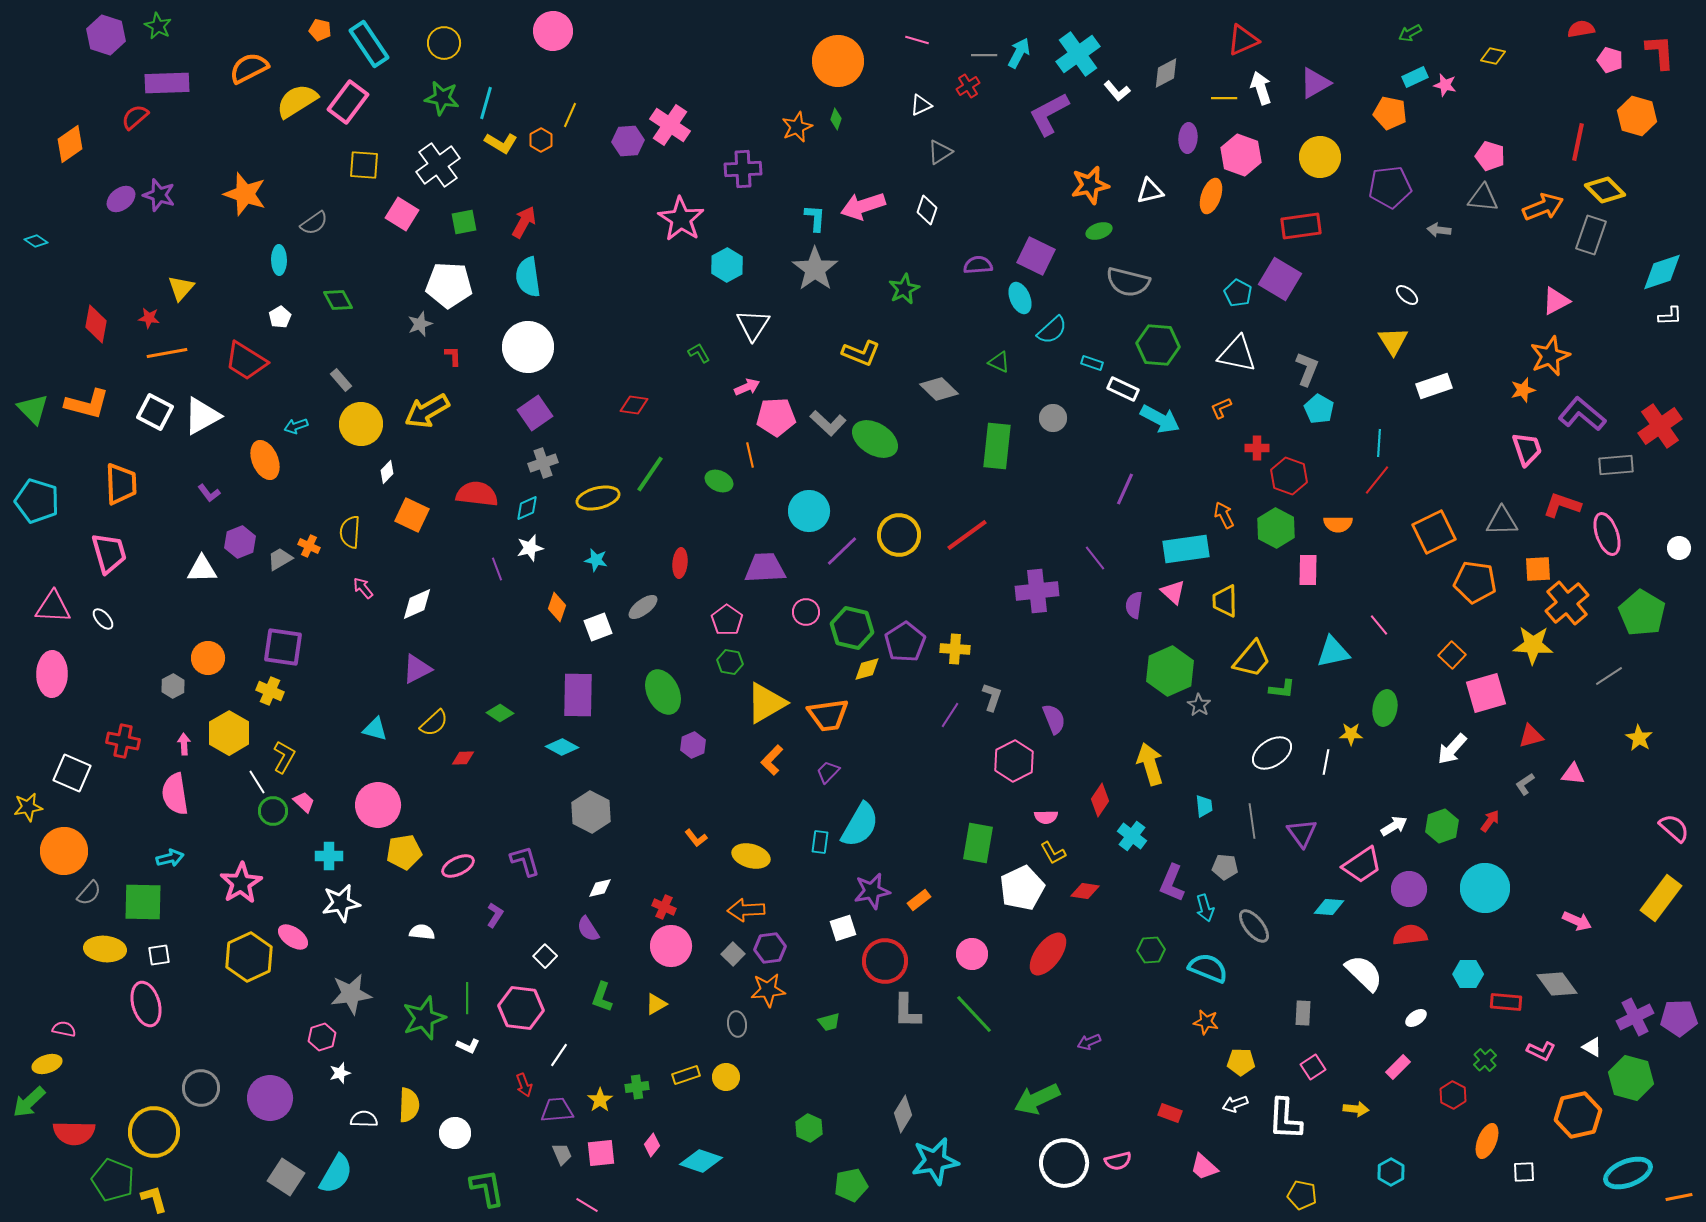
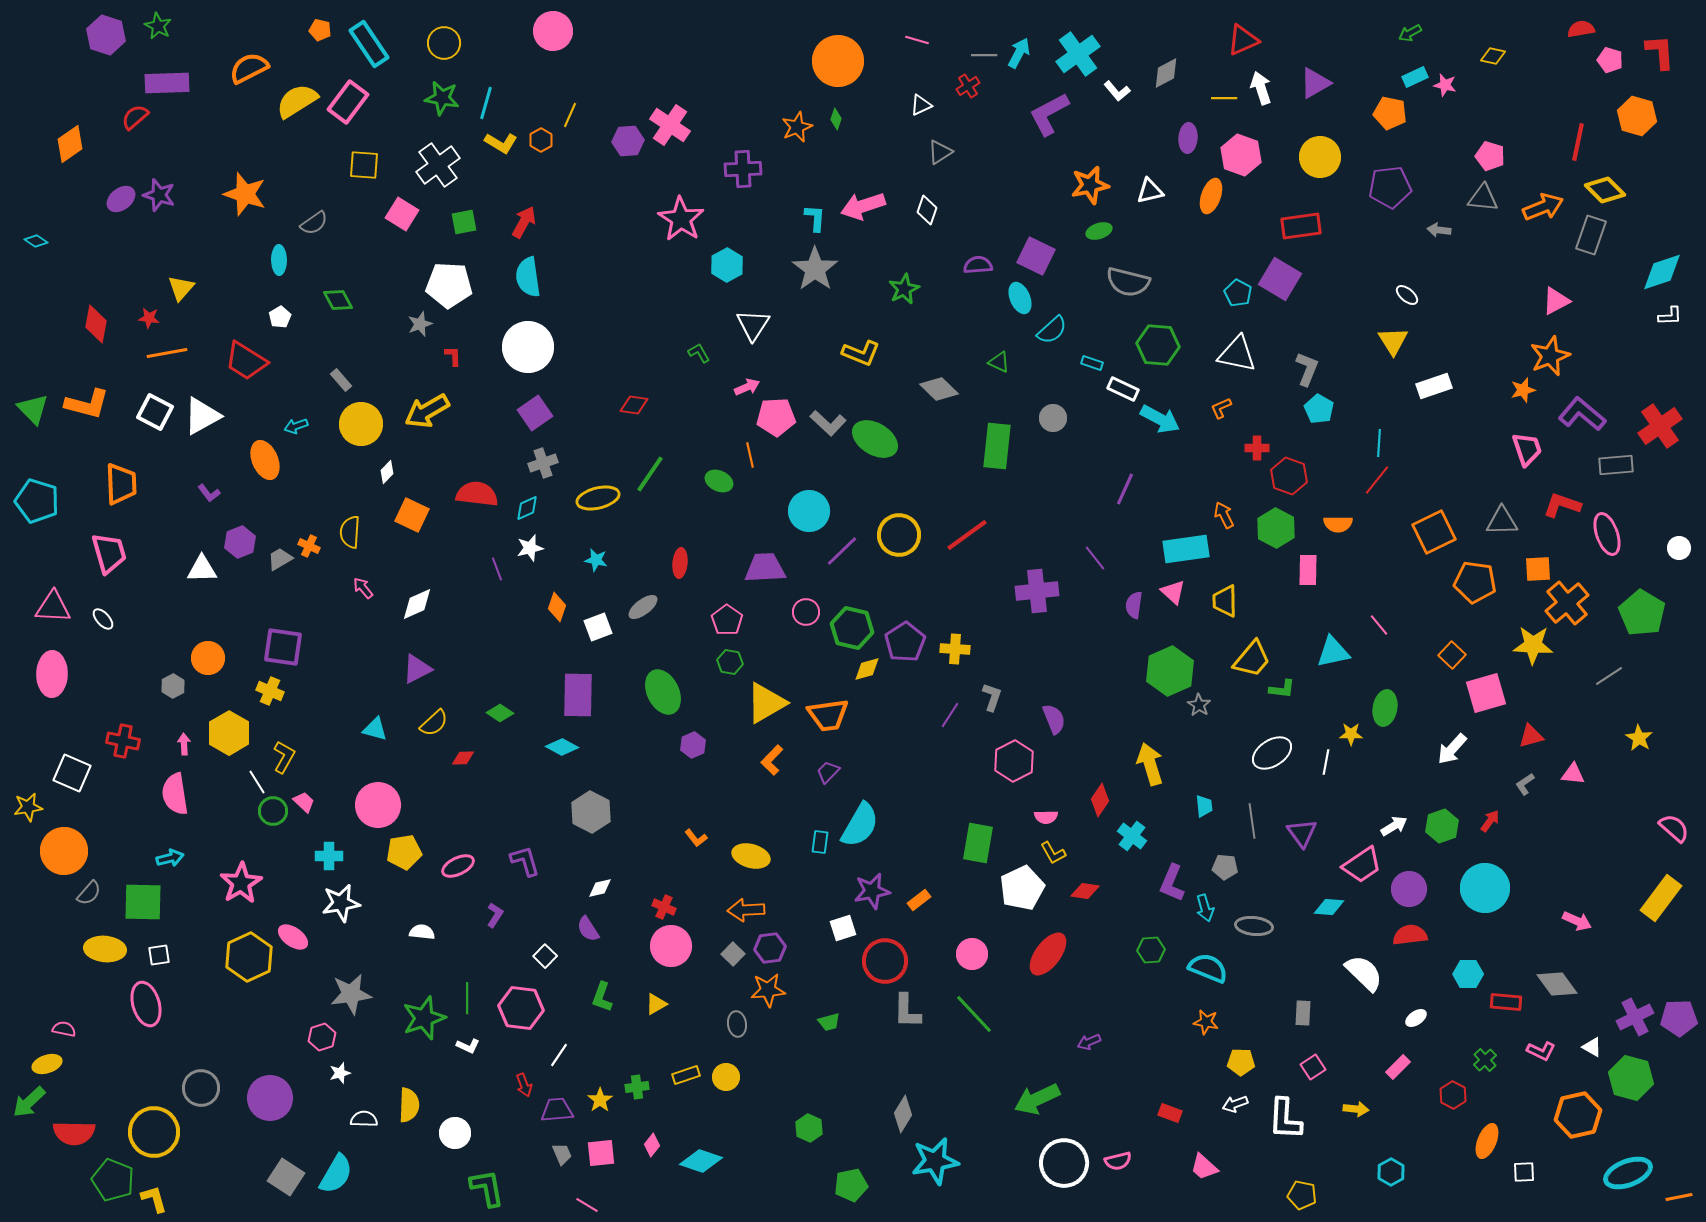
gray ellipse at (1254, 926): rotated 45 degrees counterclockwise
